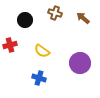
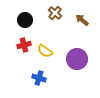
brown cross: rotated 24 degrees clockwise
brown arrow: moved 1 px left, 2 px down
red cross: moved 14 px right
yellow semicircle: moved 3 px right
purple circle: moved 3 px left, 4 px up
